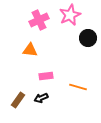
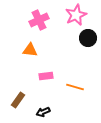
pink star: moved 6 px right
orange line: moved 3 px left
black arrow: moved 2 px right, 14 px down
